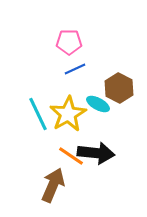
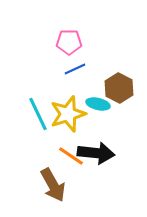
cyan ellipse: rotated 15 degrees counterclockwise
yellow star: rotated 12 degrees clockwise
brown arrow: rotated 128 degrees clockwise
